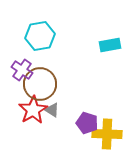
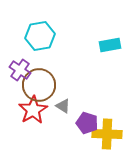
purple cross: moved 2 px left
brown circle: moved 1 px left, 1 px down
gray triangle: moved 11 px right, 4 px up
